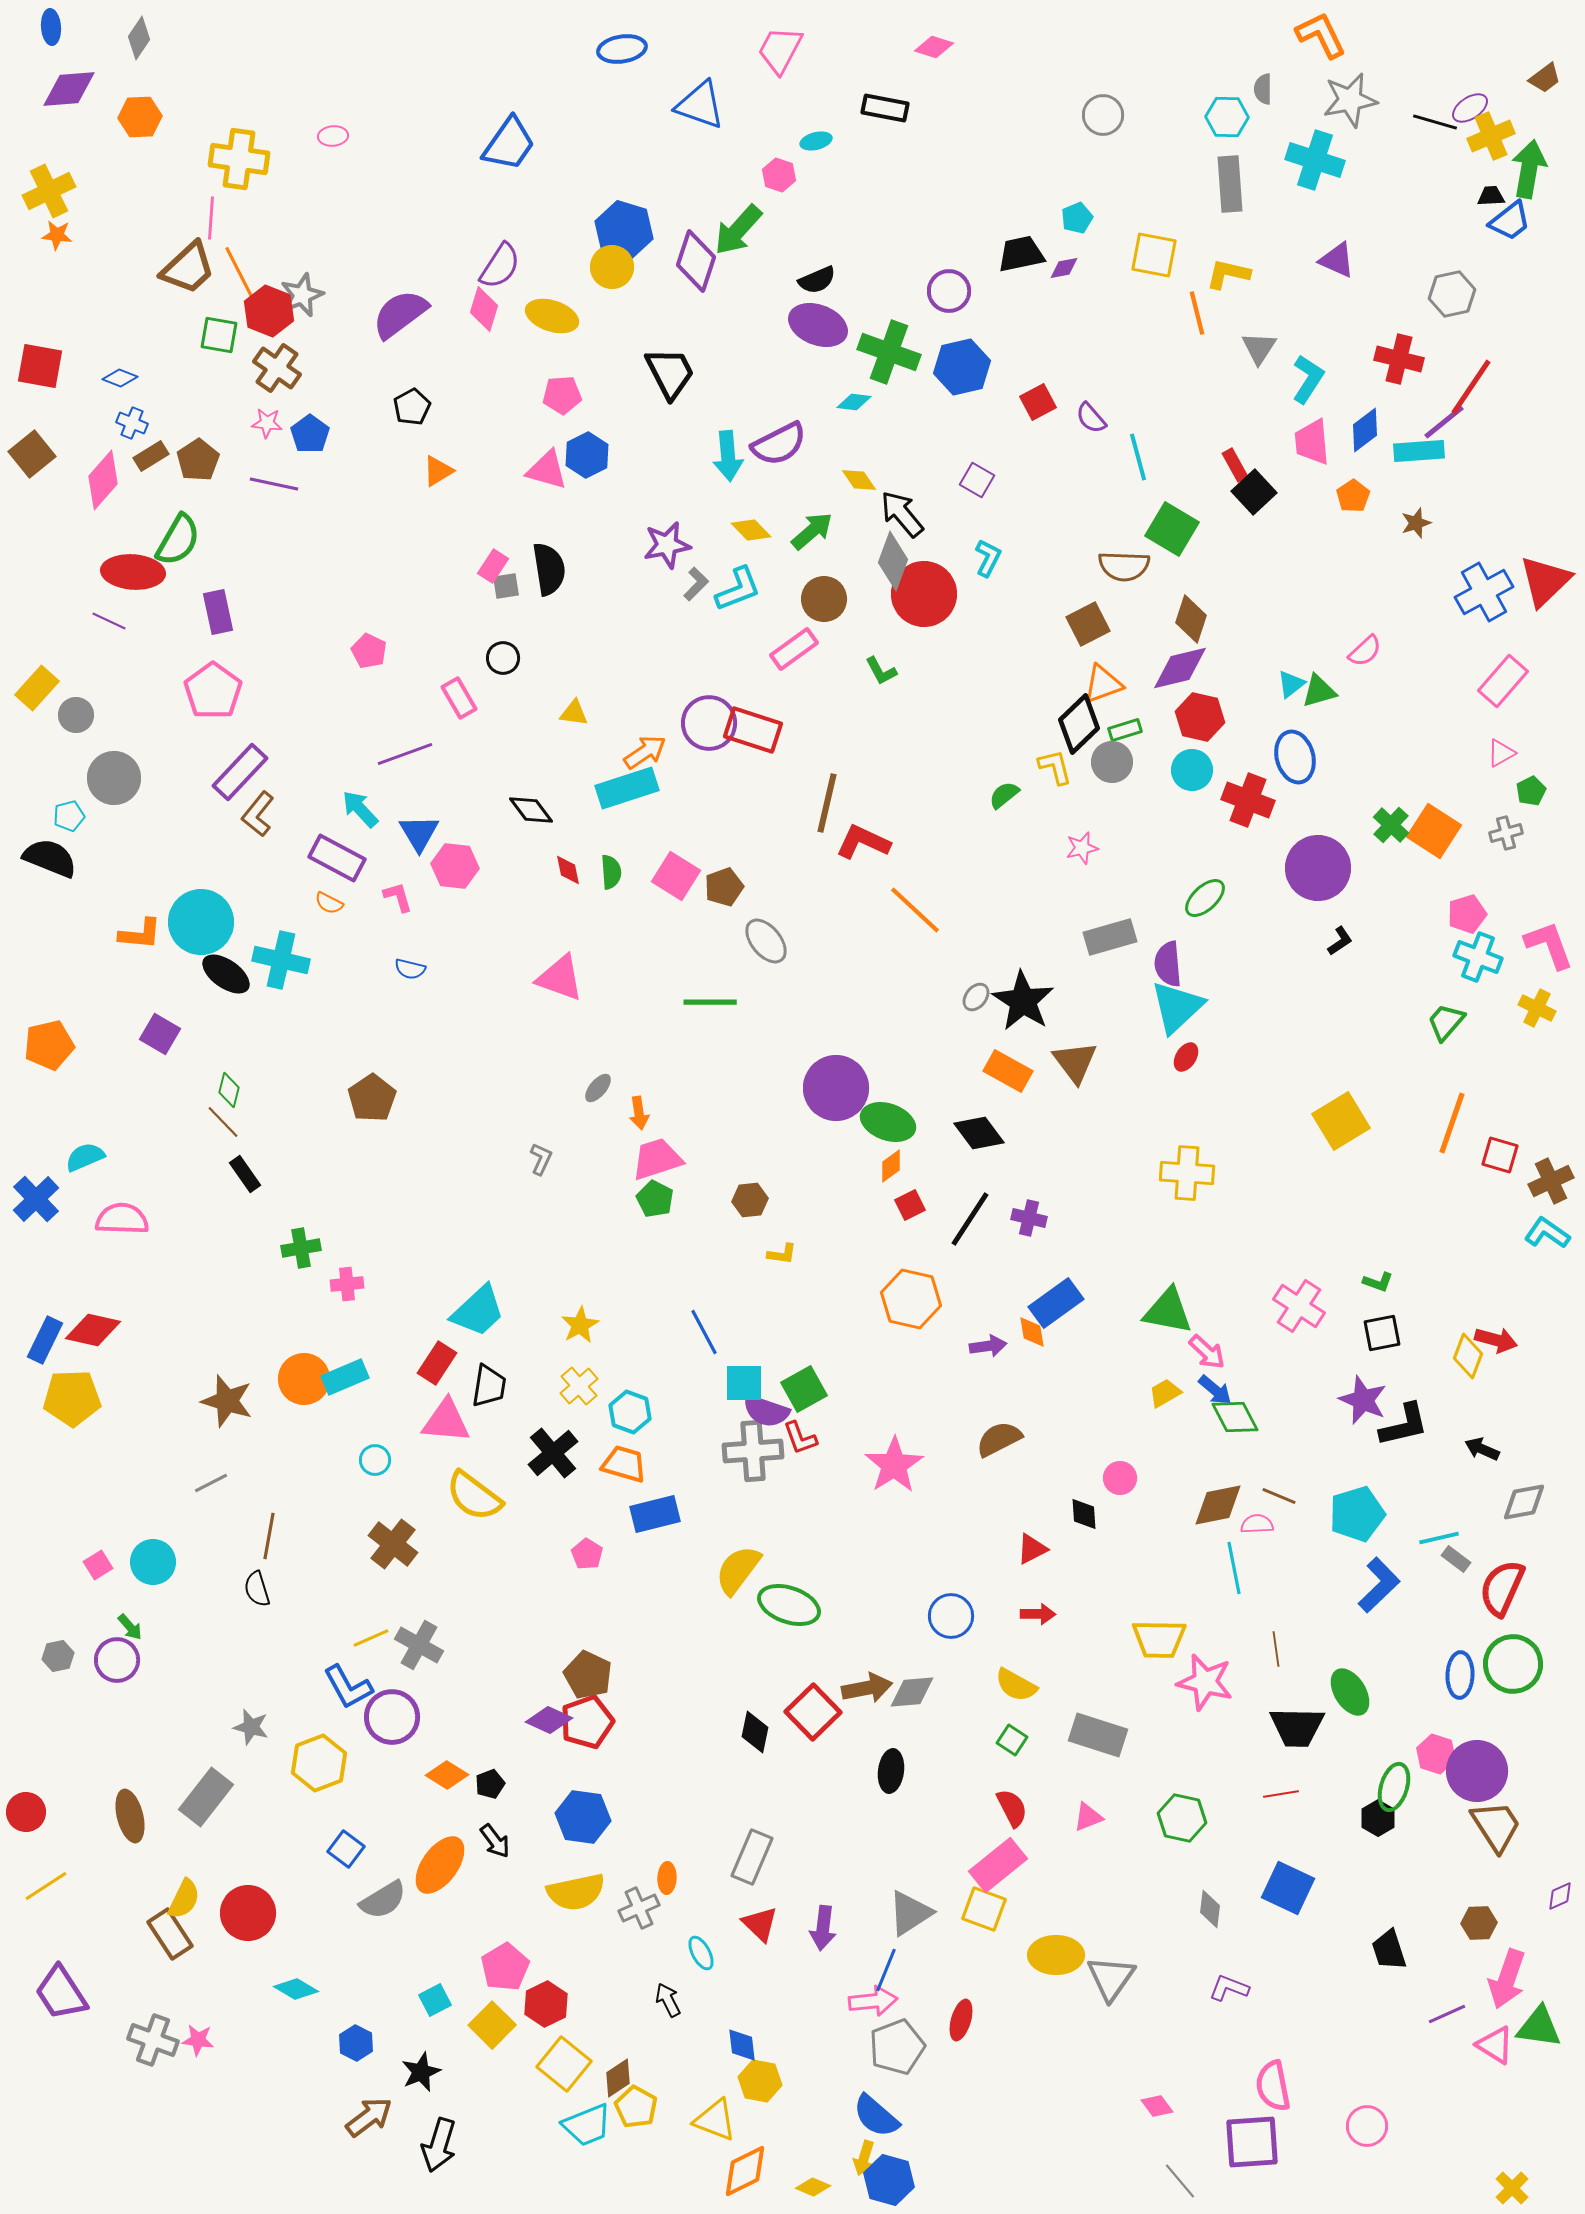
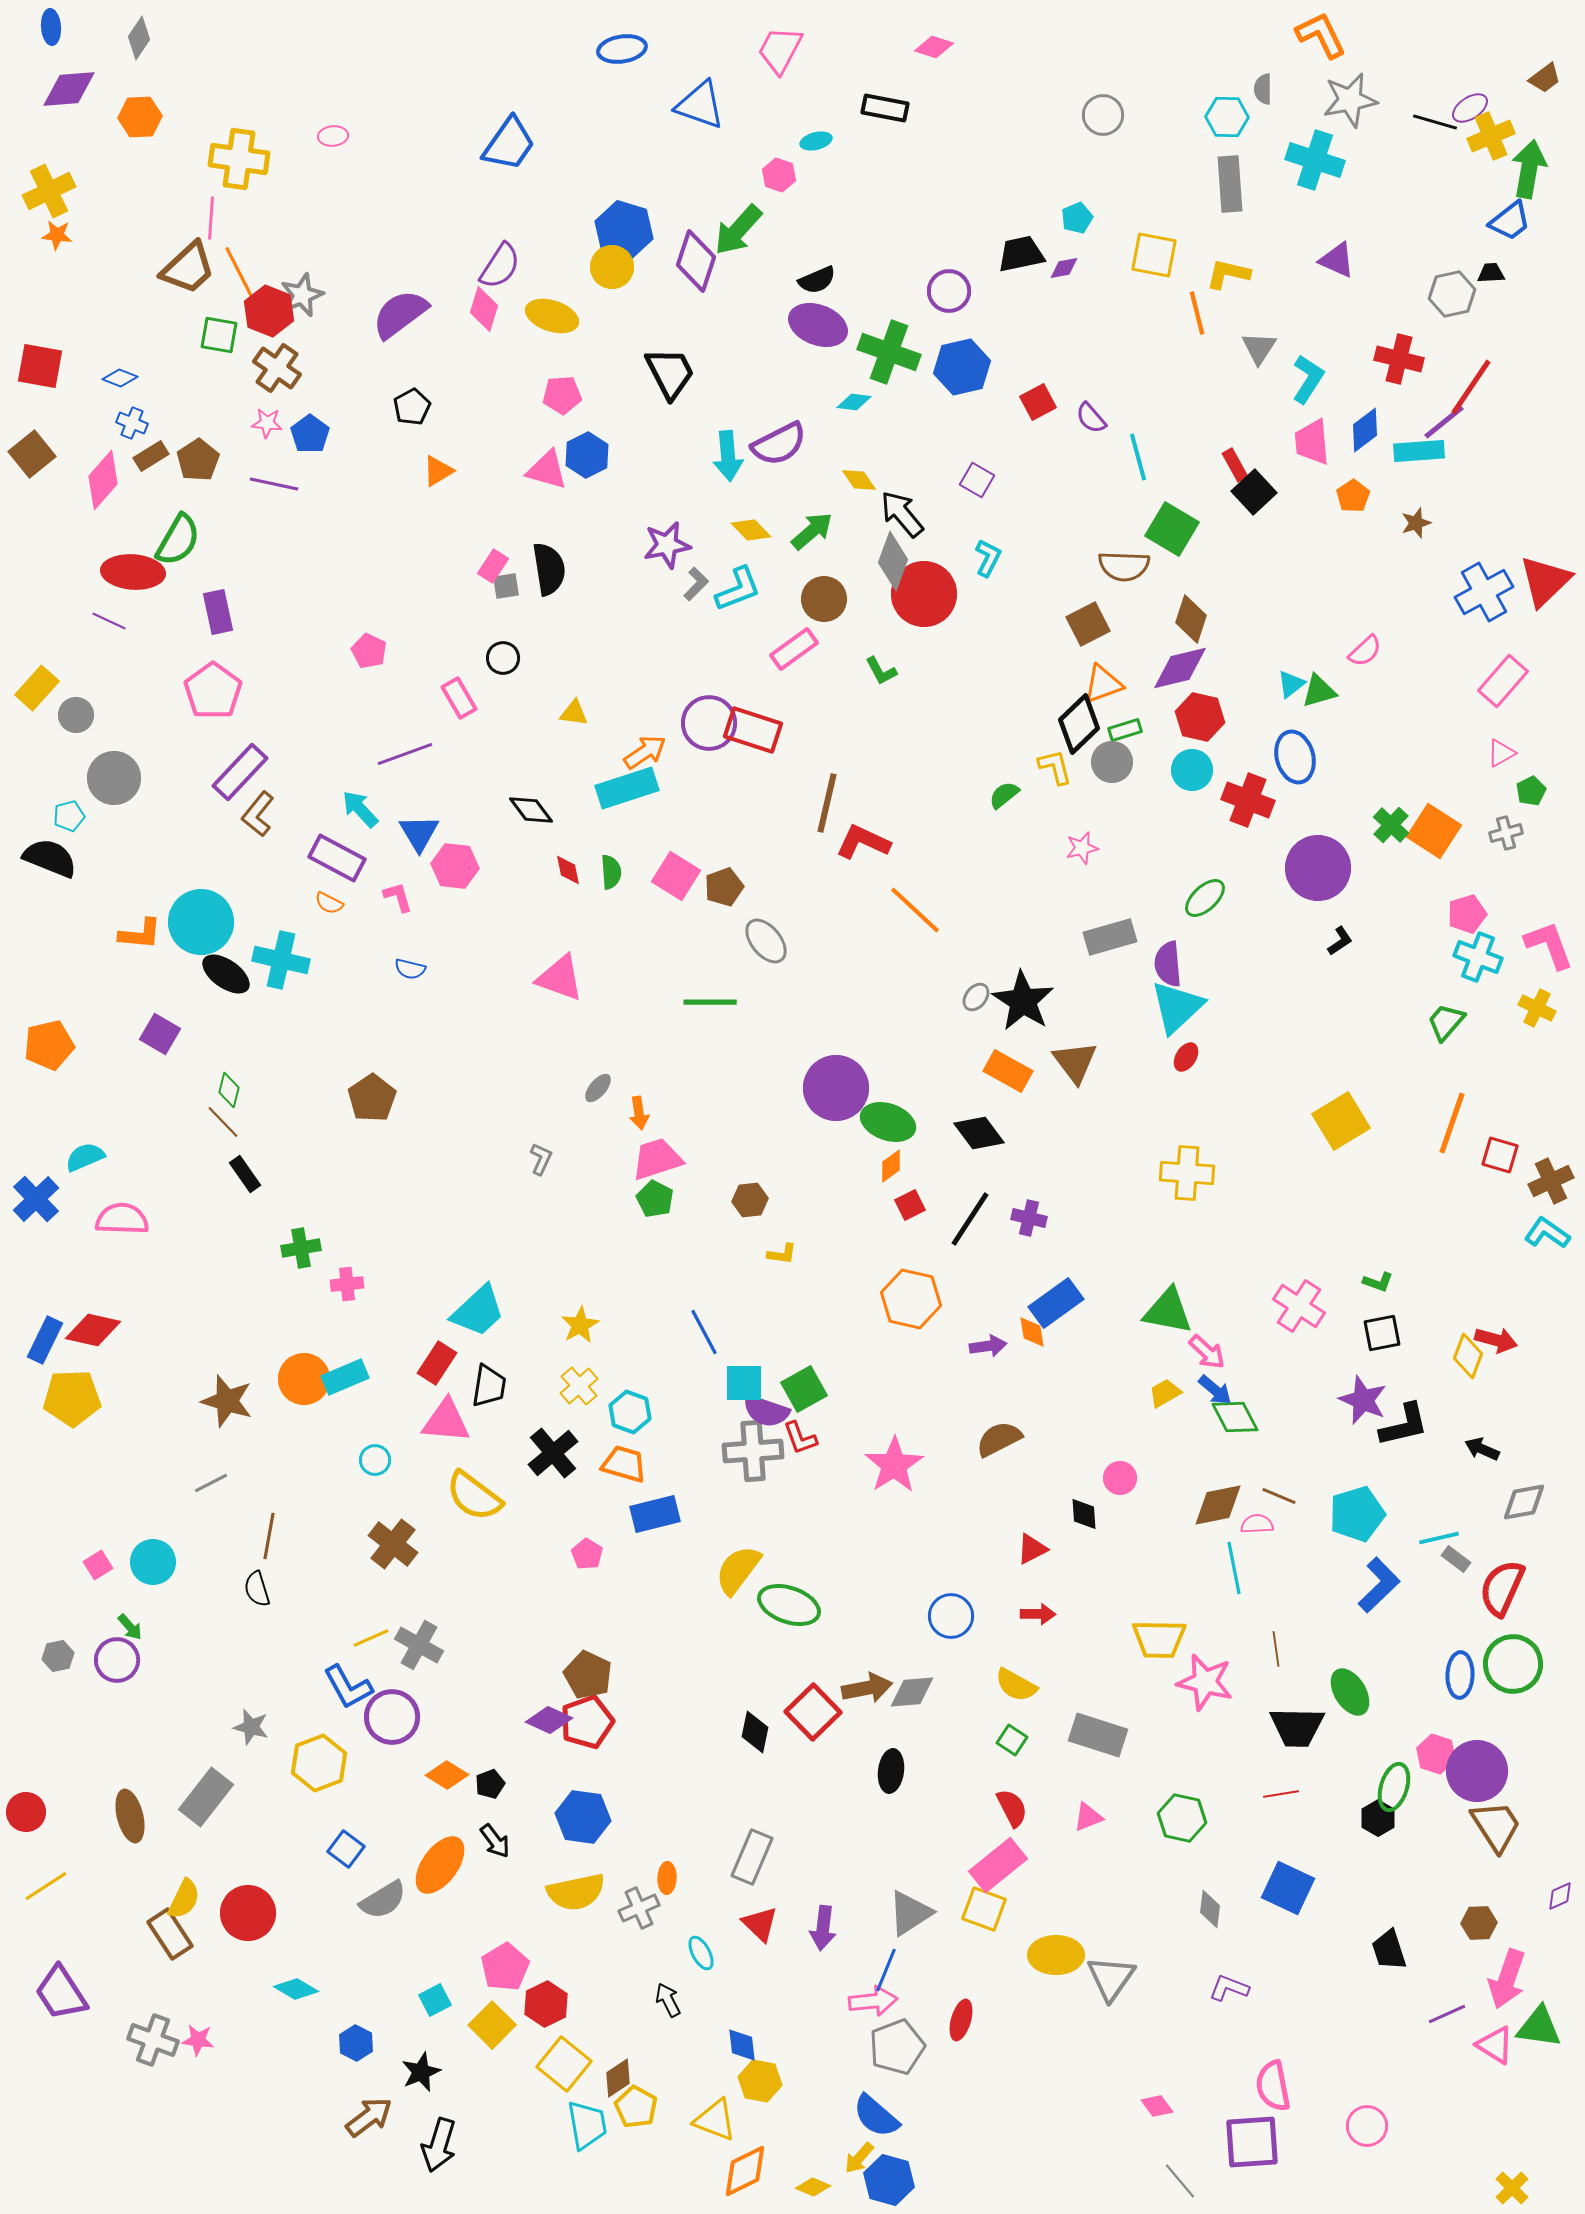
black trapezoid at (1491, 196): moved 77 px down
cyan trapezoid at (587, 2125): rotated 78 degrees counterclockwise
yellow arrow at (864, 2158): moved 5 px left; rotated 24 degrees clockwise
